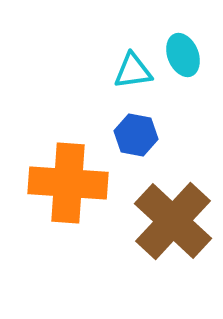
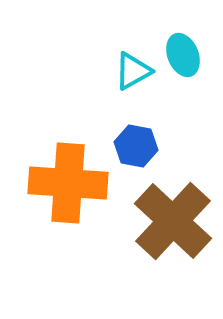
cyan triangle: rotated 21 degrees counterclockwise
blue hexagon: moved 11 px down
